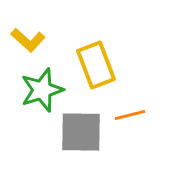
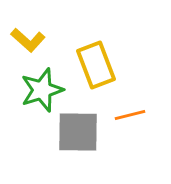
gray square: moved 3 px left
